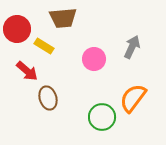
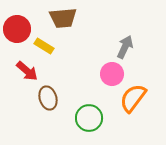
gray arrow: moved 7 px left
pink circle: moved 18 px right, 15 px down
green circle: moved 13 px left, 1 px down
